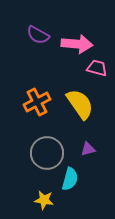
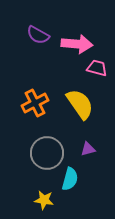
orange cross: moved 2 px left, 1 px down
